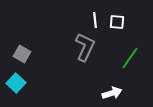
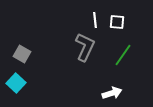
green line: moved 7 px left, 3 px up
